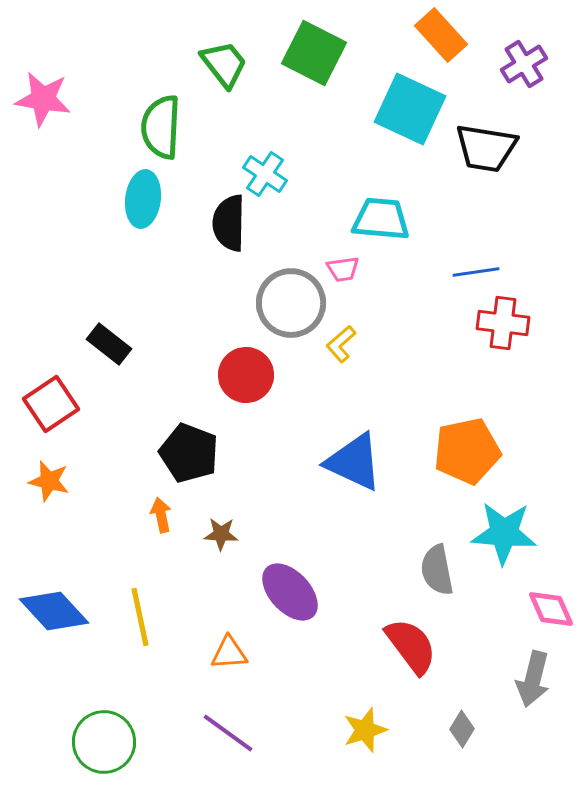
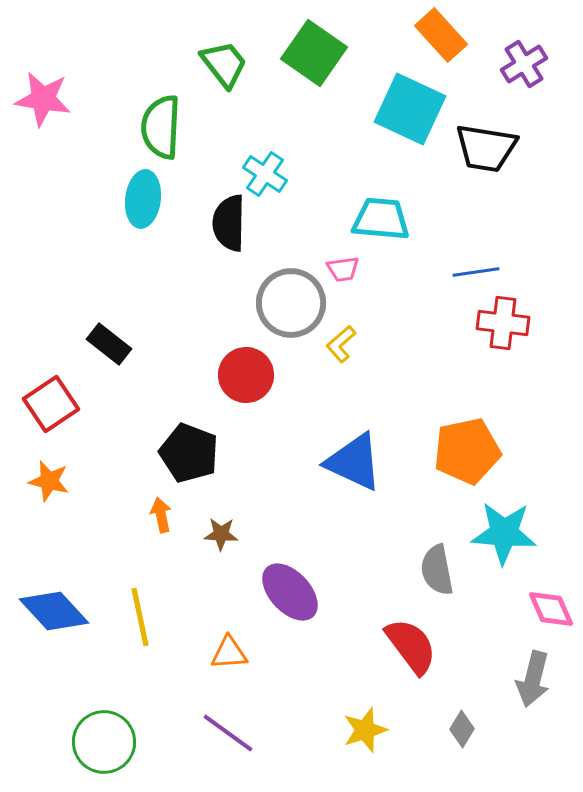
green square: rotated 8 degrees clockwise
